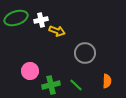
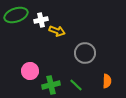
green ellipse: moved 3 px up
